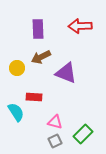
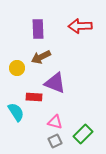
purple triangle: moved 11 px left, 10 px down
